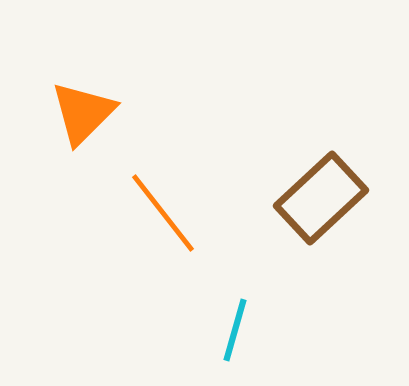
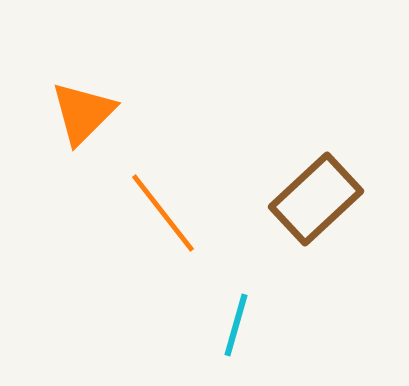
brown rectangle: moved 5 px left, 1 px down
cyan line: moved 1 px right, 5 px up
